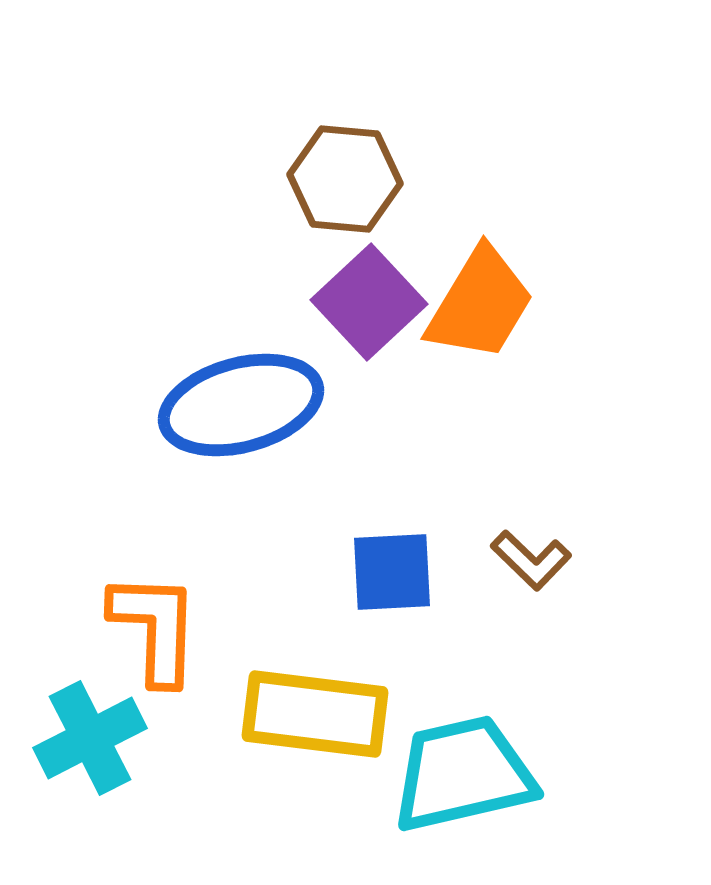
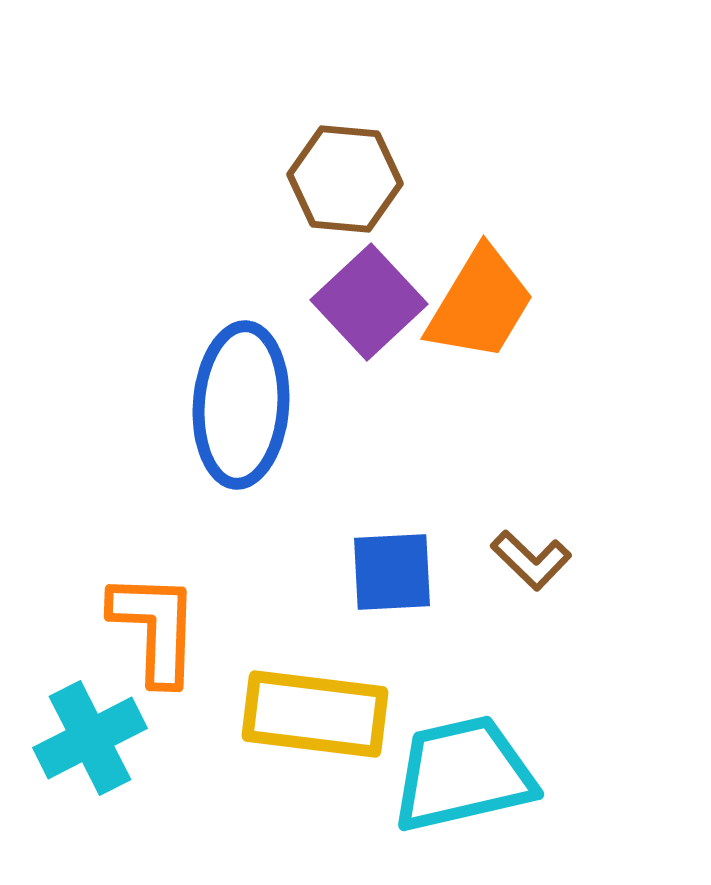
blue ellipse: rotated 71 degrees counterclockwise
